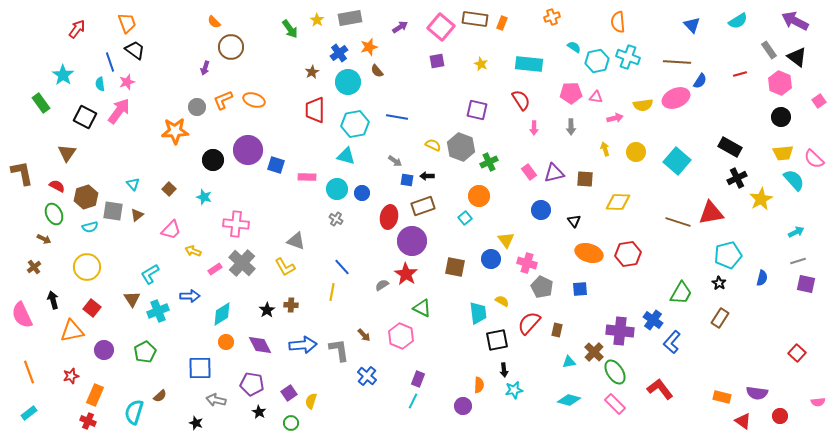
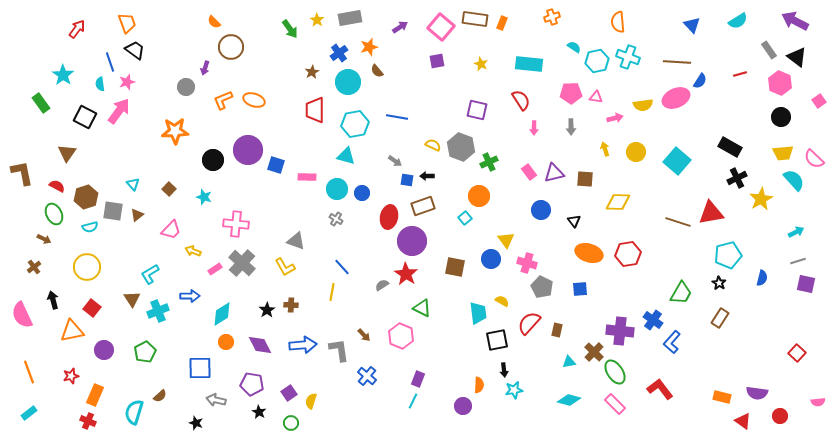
gray circle at (197, 107): moved 11 px left, 20 px up
